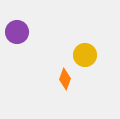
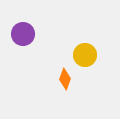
purple circle: moved 6 px right, 2 px down
